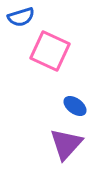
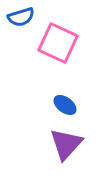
pink square: moved 8 px right, 8 px up
blue ellipse: moved 10 px left, 1 px up
